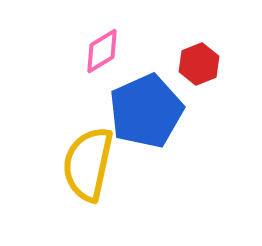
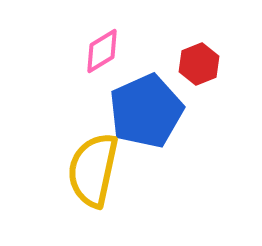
yellow semicircle: moved 5 px right, 6 px down
